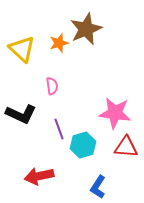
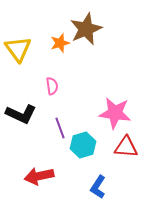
orange star: moved 1 px right
yellow triangle: moved 4 px left; rotated 12 degrees clockwise
purple line: moved 1 px right, 1 px up
